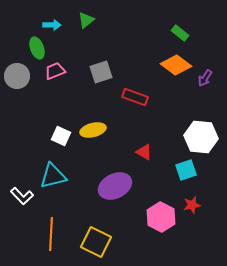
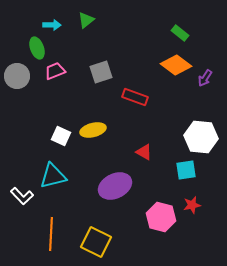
cyan square: rotated 10 degrees clockwise
pink hexagon: rotated 12 degrees counterclockwise
